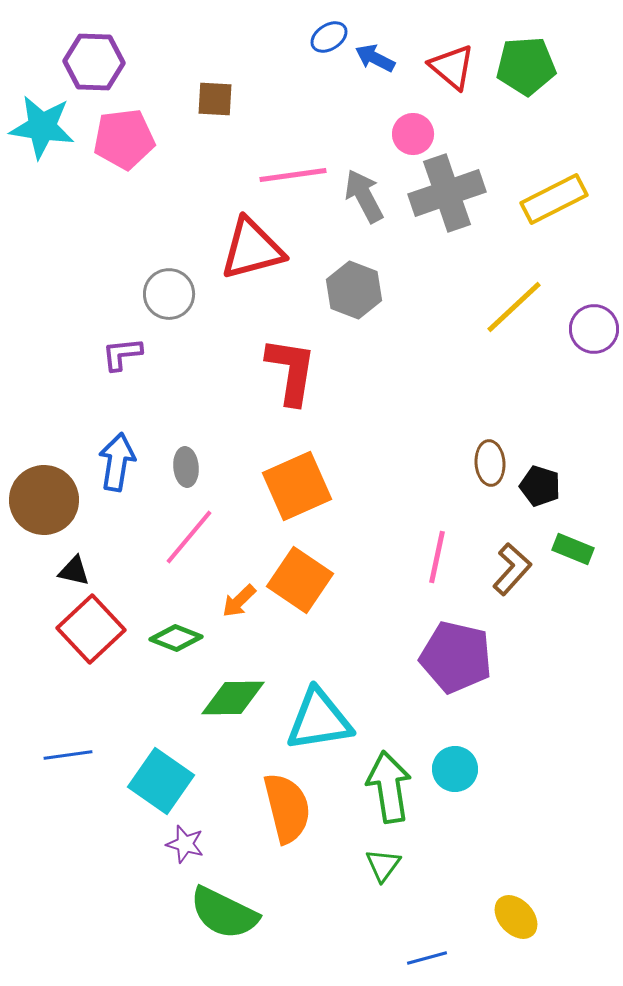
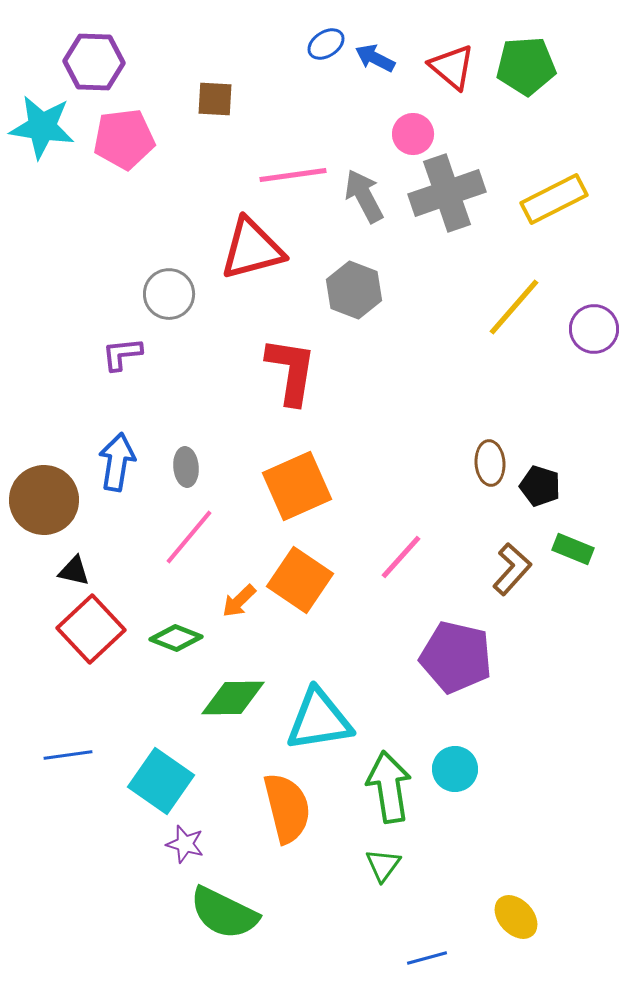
blue ellipse at (329, 37): moved 3 px left, 7 px down
yellow line at (514, 307): rotated 6 degrees counterclockwise
pink line at (437, 557): moved 36 px left; rotated 30 degrees clockwise
